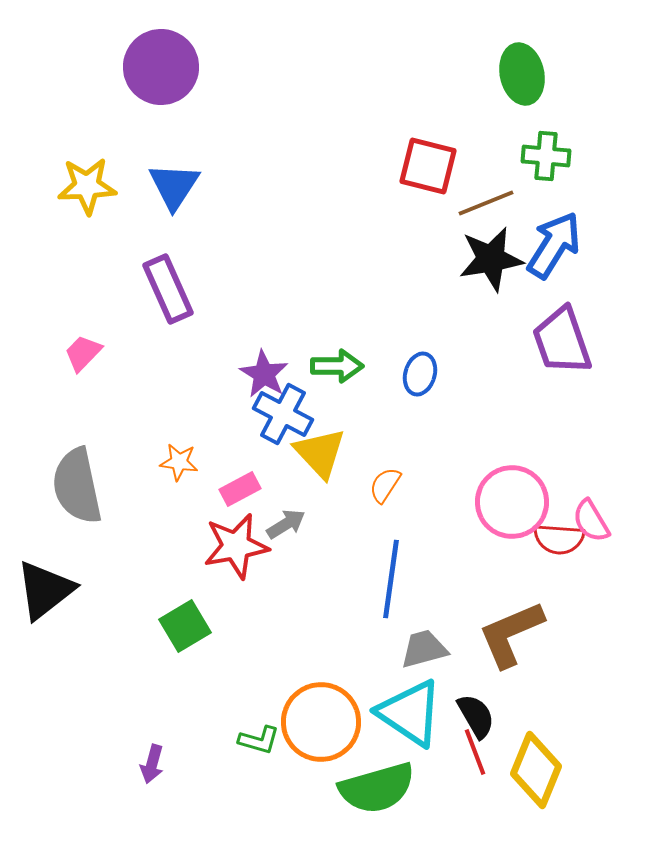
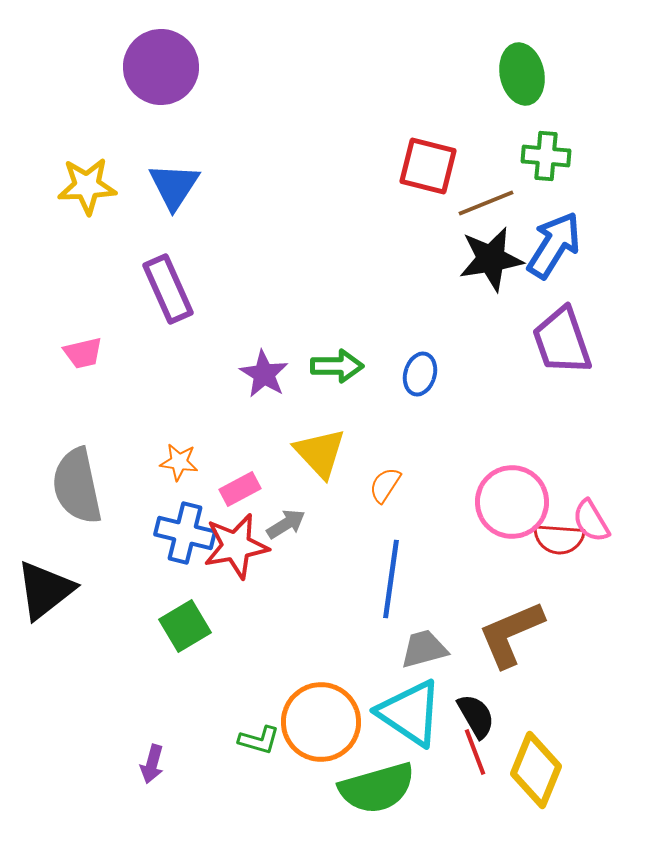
pink trapezoid: rotated 147 degrees counterclockwise
blue cross: moved 98 px left, 119 px down; rotated 14 degrees counterclockwise
